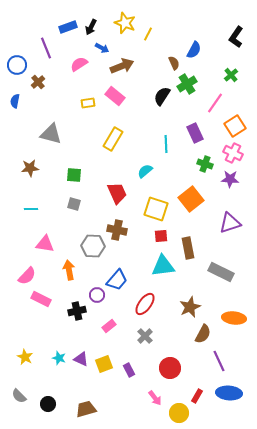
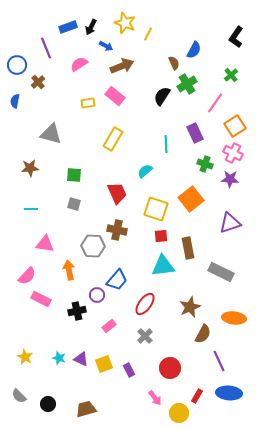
blue arrow at (102, 48): moved 4 px right, 2 px up
